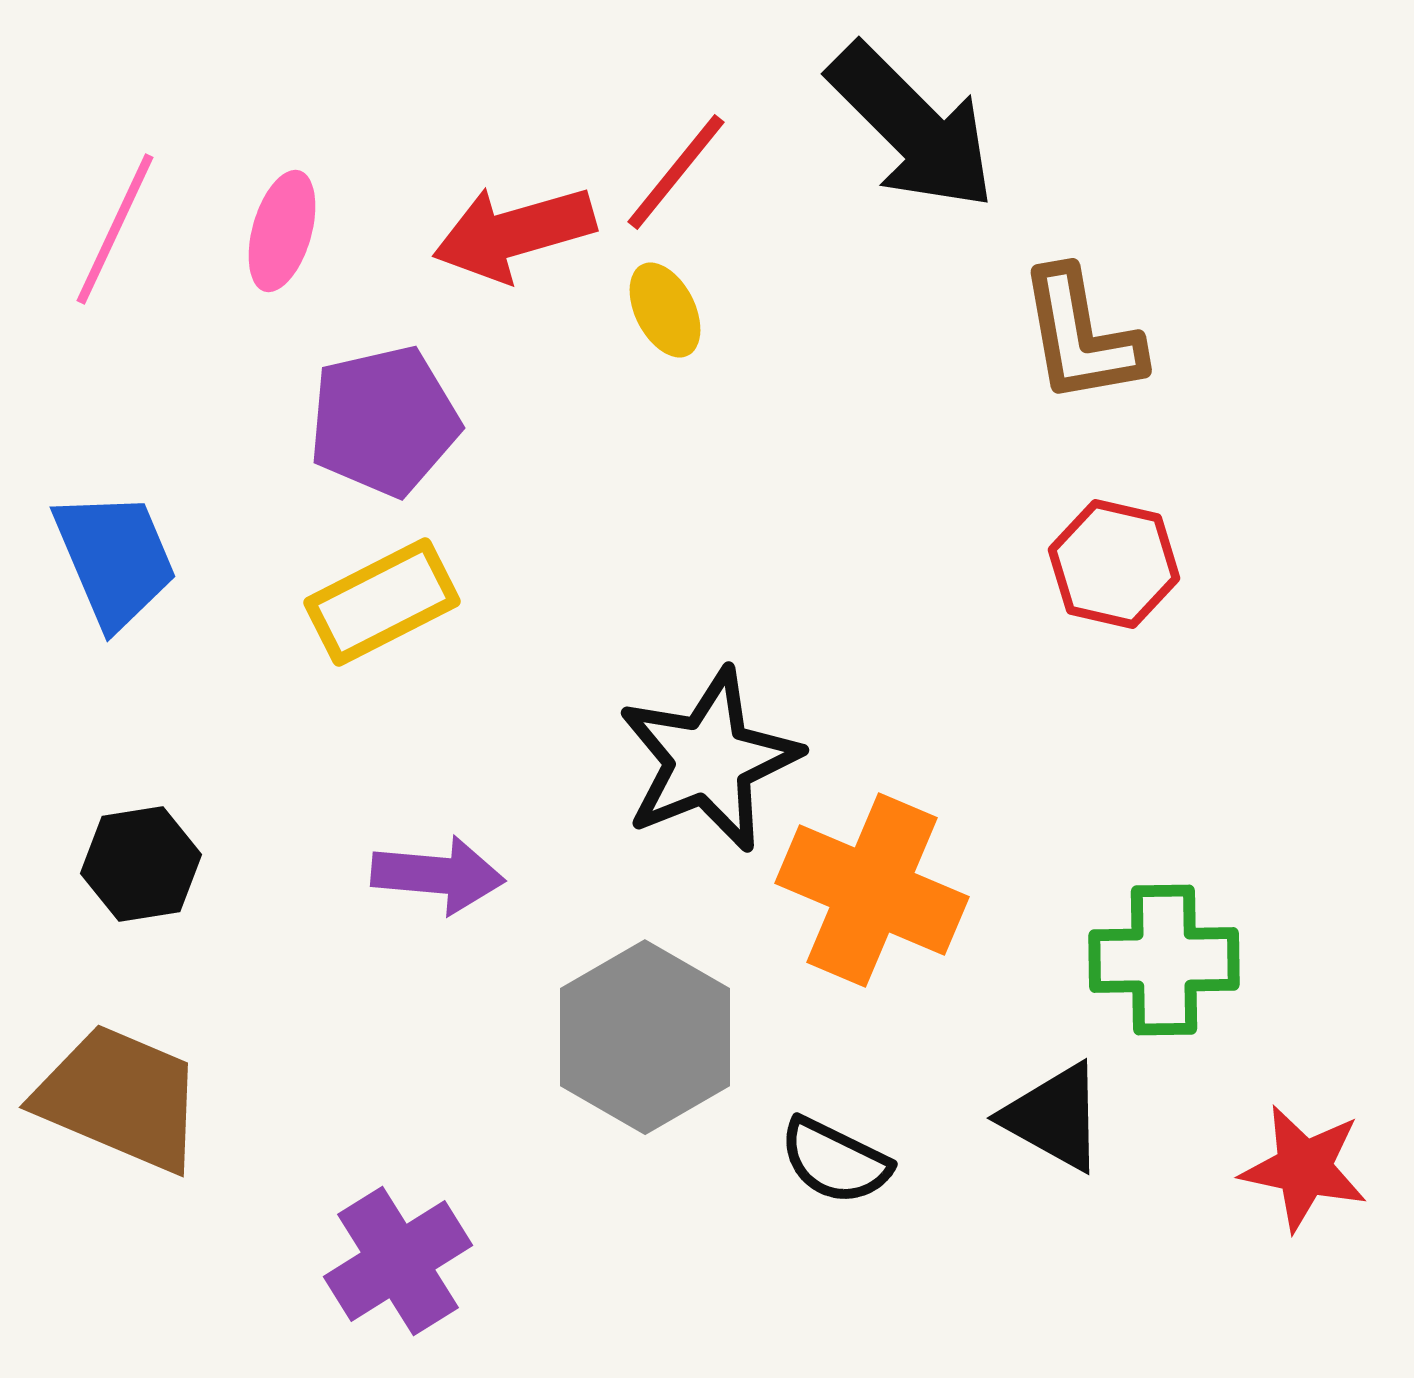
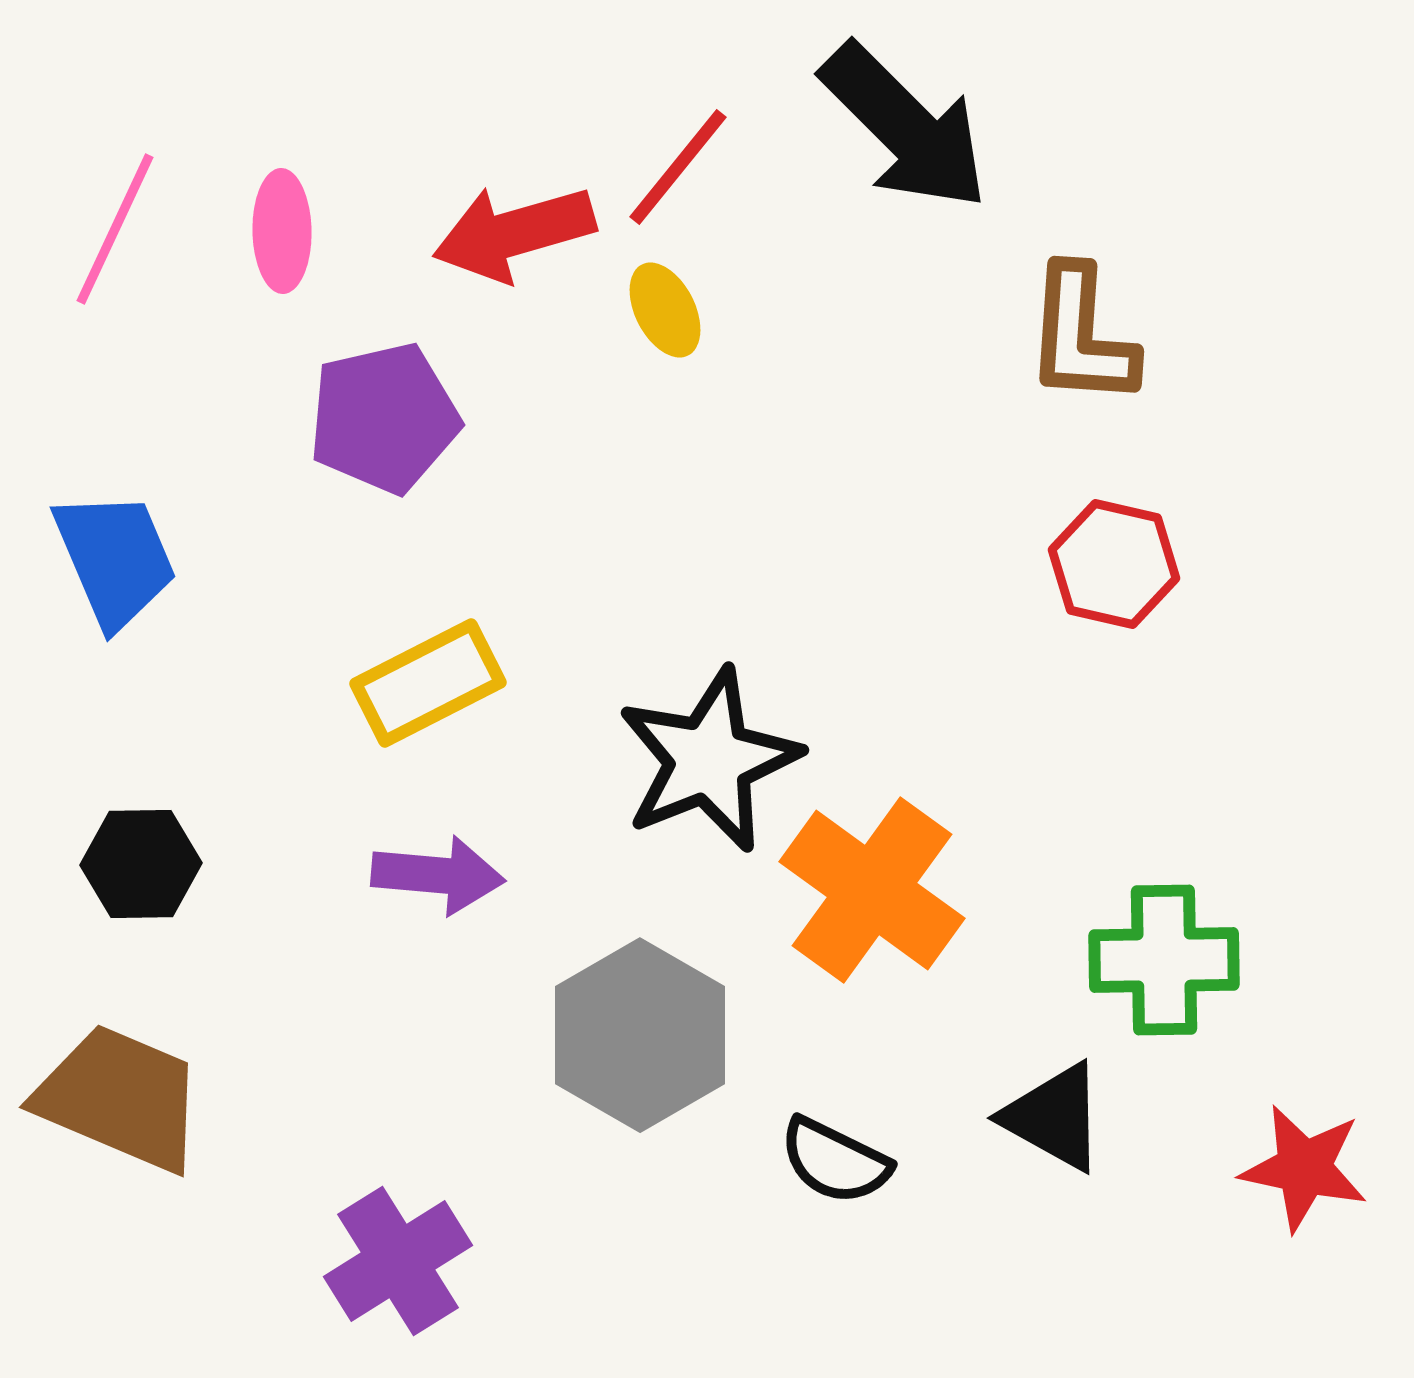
black arrow: moved 7 px left
red line: moved 2 px right, 5 px up
pink ellipse: rotated 17 degrees counterclockwise
brown L-shape: rotated 14 degrees clockwise
purple pentagon: moved 3 px up
yellow rectangle: moved 46 px right, 81 px down
black hexagon: rotated 8 degrees clockwise
orange cross: rotated 13 degrees clockwise
gray hexagon: moved 5 px left, 2 px up
